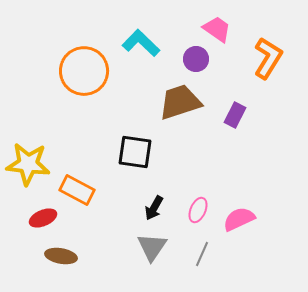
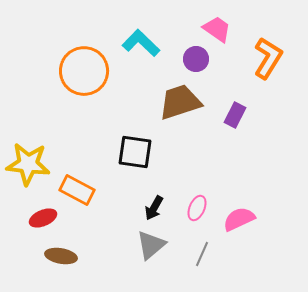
pink ellipse: moved 1 px left, 2 px up
gray triangle: moved 1 px left, 2 px up; rotated 16 degrees clockwise
